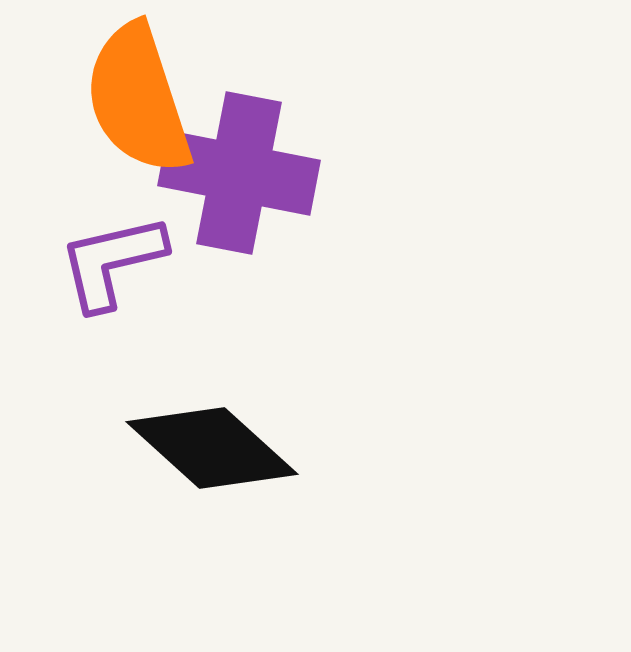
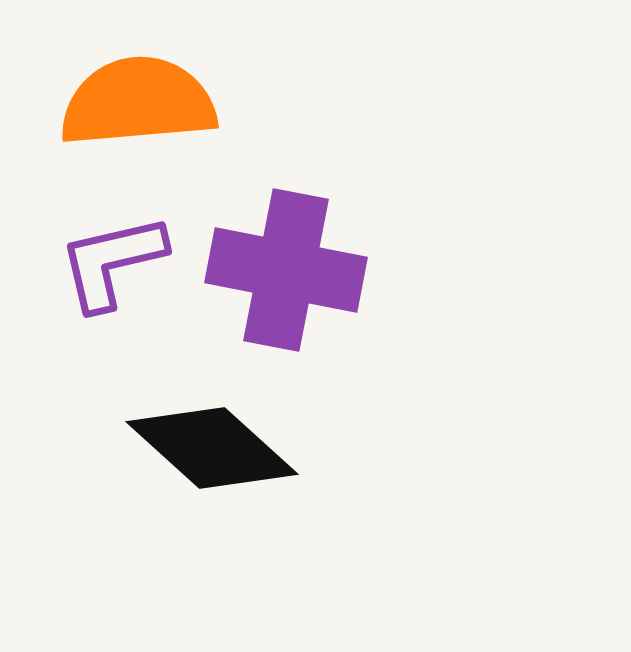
orange semicircle: moved 3 px down; rotated 103 degrees clockwise
purple cross: moved 47 px right, 97 px down
